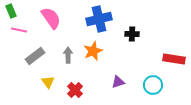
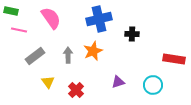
green rectangle: rotated 56 degrees counterclockwise
red cross: moved 1 px right
